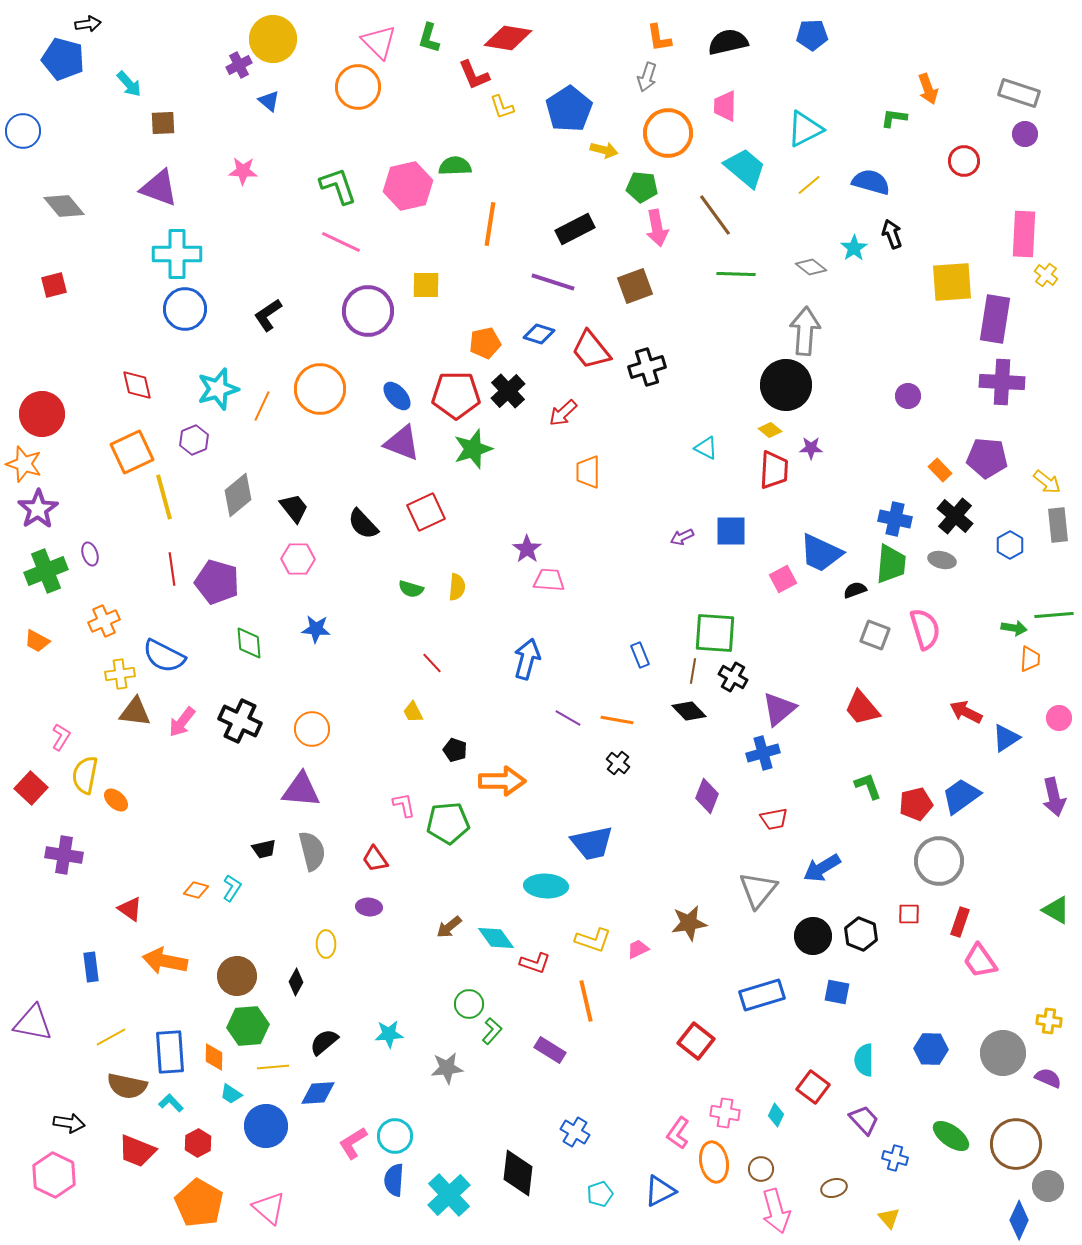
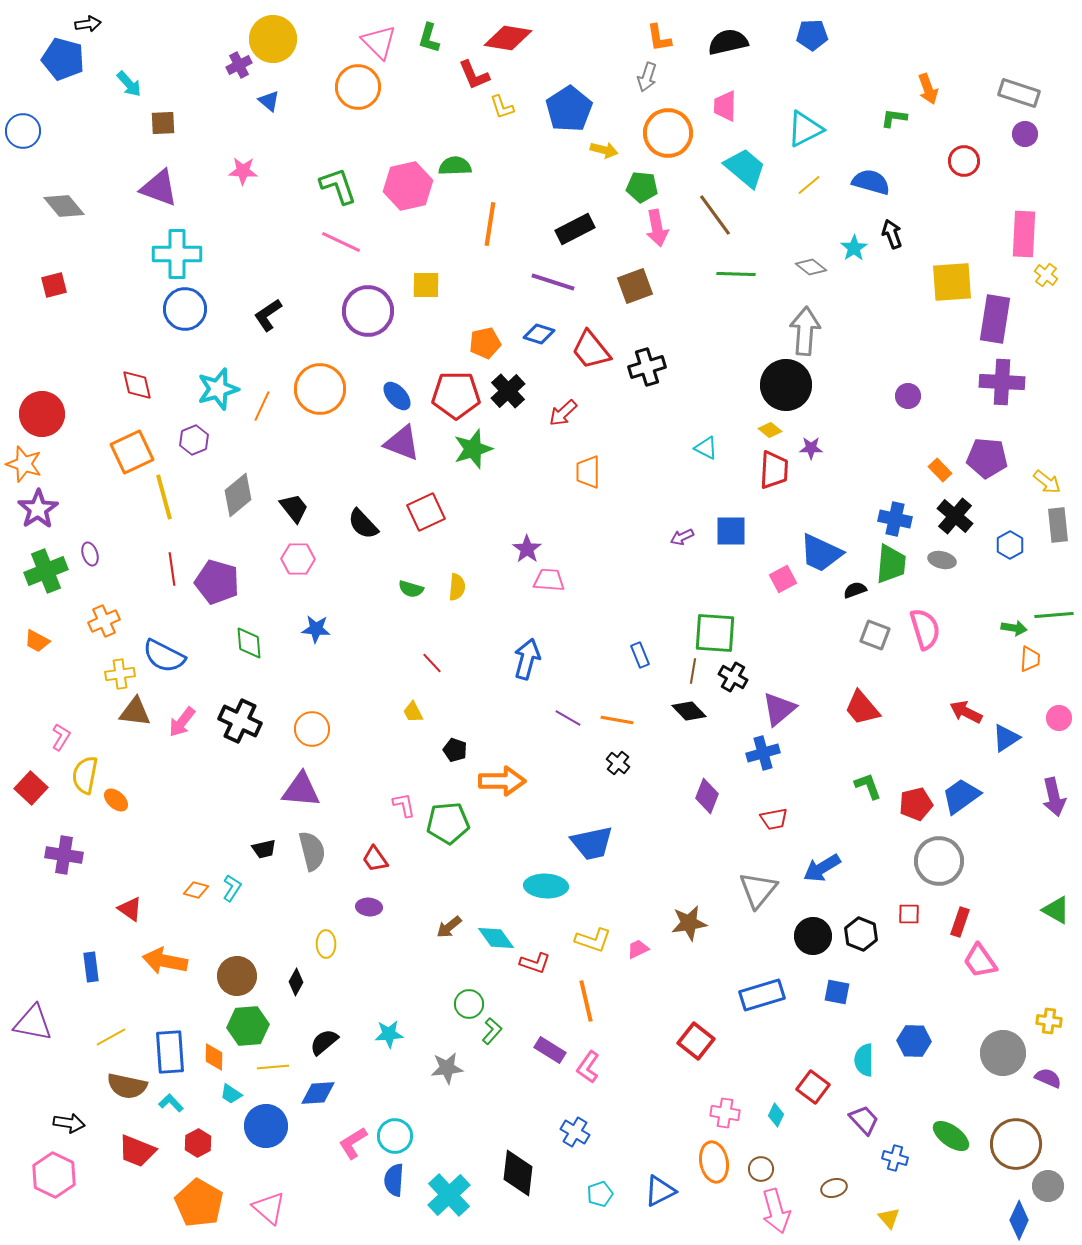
blue hexagon at (931, 1049): moved 17 px left, 8 px up
pink L-shape at (678, 1133): moved 90 px left, 66 px up
